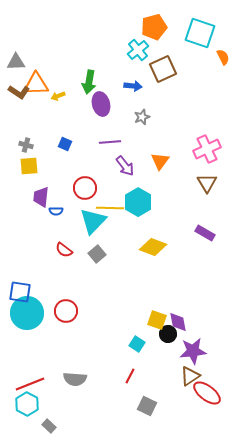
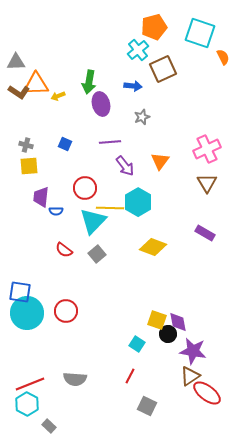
purple star at (193, 351): rotated 16 degrees clockwise
